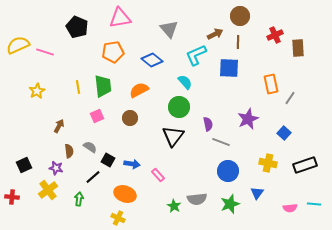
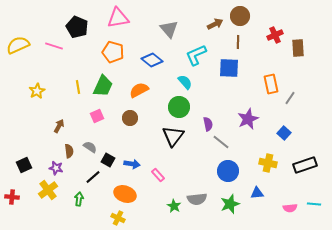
pink triangle at (120, 18): moved 2 px left
brown arrow at (215, 34): moved 10 px up
pink line at (45, 52): moved 9 px right, 6 px up
orange pentagon at (113, 52): rotated 25 degrees clockwise
green trapezoid at (103, 86): rotated 30 degrees clockwise
gray line at (221, 142): rotated 18 degrees clockwise
blue triangle at (257, 193): rotated 48 degrees clockwise
